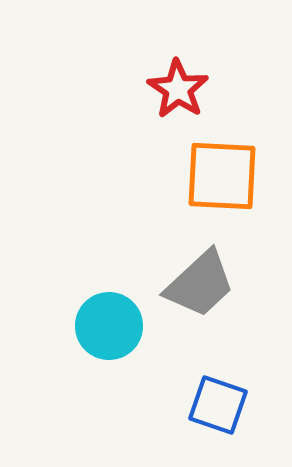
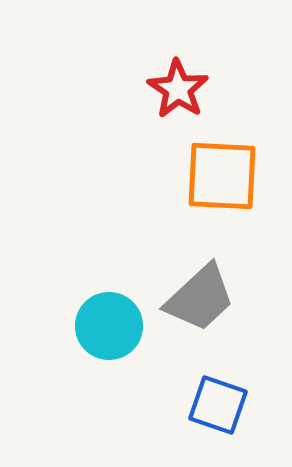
gray trapezoid: moved 14 px down
